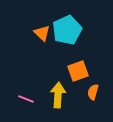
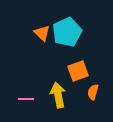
cyan pentagon: moved 2 px down
yellow arrow: rotated 15 degrees counterclockwise
pink line: rotated 21 degrees counterclockwise
